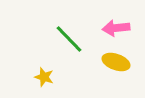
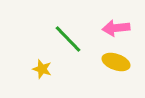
green line: moved 1 px left
yellow star: moved 2 px left, 8 px up
